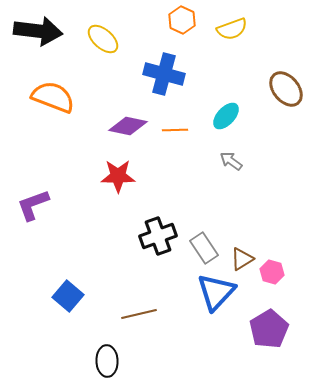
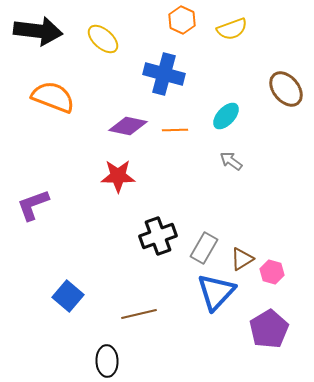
gray rectangle: rotated 64 degrees clockwise
